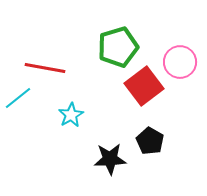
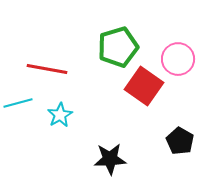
pink circle: moved 2 px left, 3 px up
red line: moved 2 px right, 1 px down
red square: rotated 18 degrees counterclockwise
cyan line: moved 5 px down; rotated 24 degrees clockwise
cyan star: moved 11 px left
black pentagon: moved 30 px right
